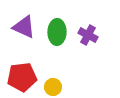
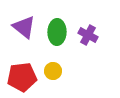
purple triangle: rotated 15 degrees clockwise
yellow circle: moved 16 px up
